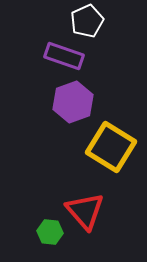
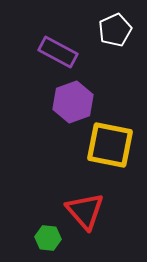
white pentagon: moved 28 px right, 9 px down
purple rectangle: moved 6 px left, 4 px up; rotated 9 degrees clockwise
yellow square: moved 1 px left, 2 px up; rotated 21 degrees counterclockwise
green hexagon: moved 2 px left, 6 px down
